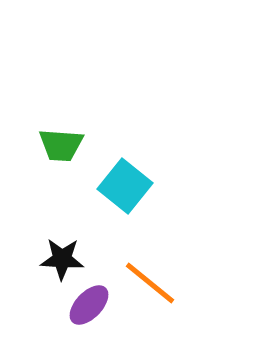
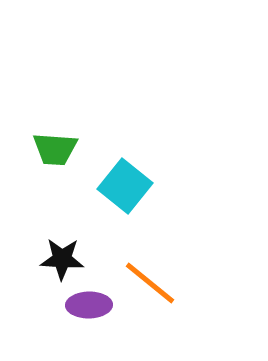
green trapezoid: moved 6 px left, 4 px down
purple ellipse: rotated 45 degrees clockwise
